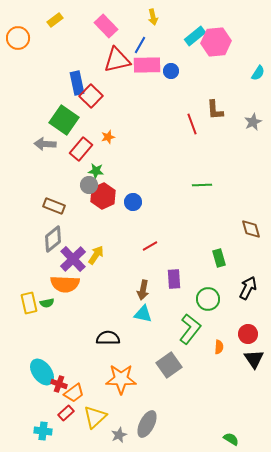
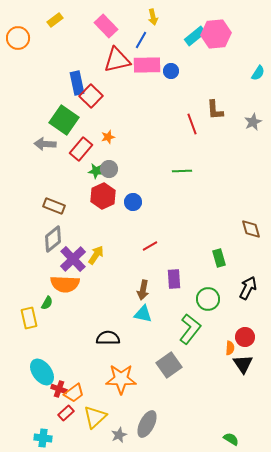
pink hexagon at (216, 42): moved 8 px up
blue line at (140, 45): moved 1 px right, 5 px up
gray circle at (89, 185): moved 20 px right, 16 px up
green line at (202, 185): moved 20 px left, 14 px up
yellow rectangle at (29, 303): moved 15 px down
green semicircle at (47, 303): rotated 48 degrees counterclockwise
red circle at (248, 334): moved 3 px left, 3 px down
orange semicircle at (219, 347): moved 11 px right, 1 px down
black triangle at (254, 359): moved 11 px left, 5 px down
red cross at (59, 384): moved 5 px down
cyan cross at (43, 431): moved 7 px down
